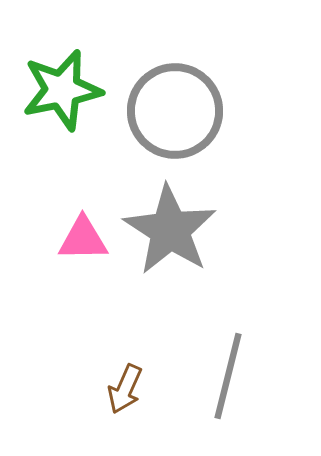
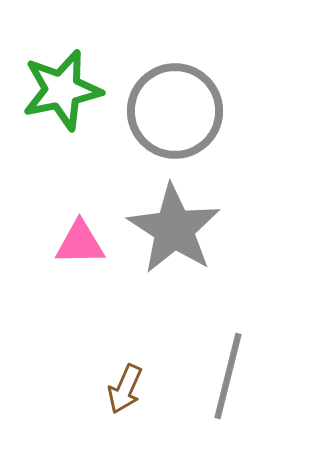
gray star: moved 4 px right, 1 px up
pink triangle: moved 3 px left, 4 px down
